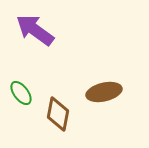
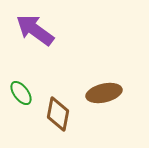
brown ellipse: moved 1 px down
